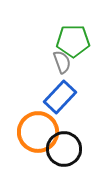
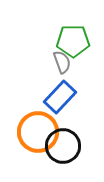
black circle: moved 1 px left, 3 px up
